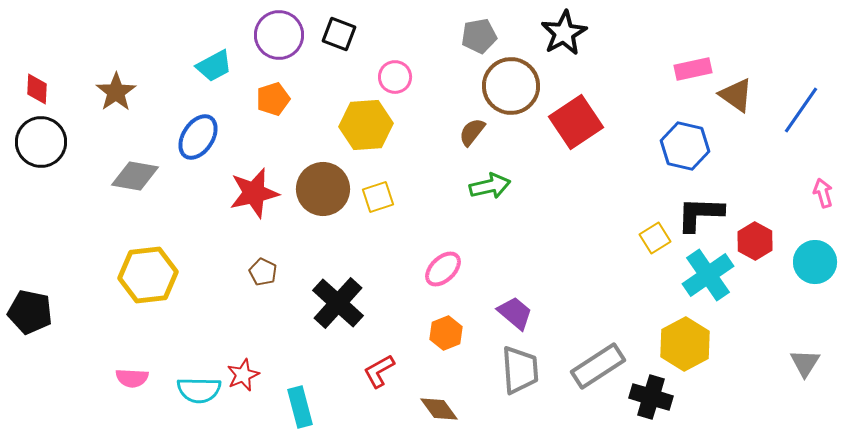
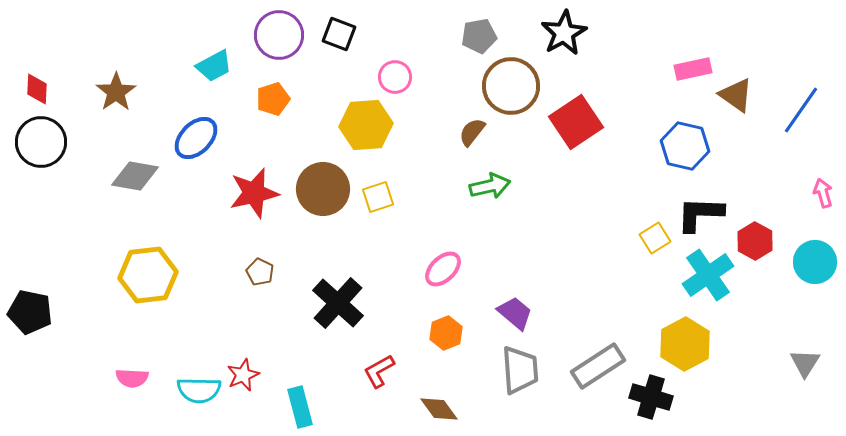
blue ellipse at (198, 137): moved 2 px left, 1 px down; rotated 12 degrees clockwise
brown pentagon at (263, 272): moved 3 px left
